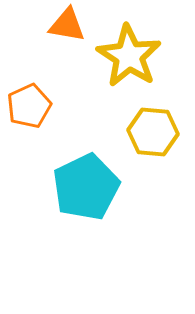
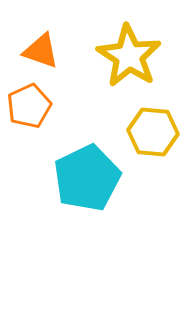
orange triangle: moved 26 px left, 26 px down; rotated 9 degrees clockwise
cyan pentagon: moved 1 px right, 9 px up
